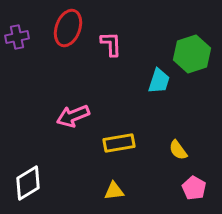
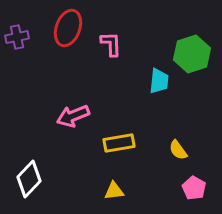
cyan trapezoid: rotated 12 degrees counterclockwise
white diamond: moved 1 px right, 4 px up; rotated 15 degrees counterclockwise
